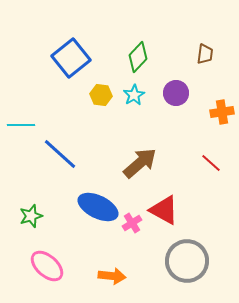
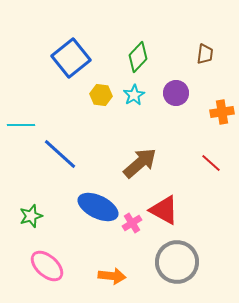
gray circle: moved 10 px left, 1 px down
